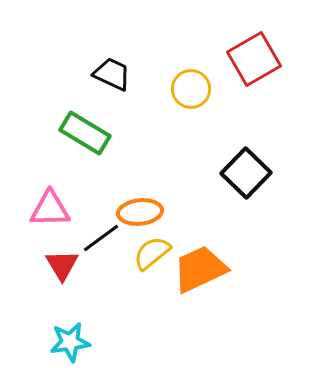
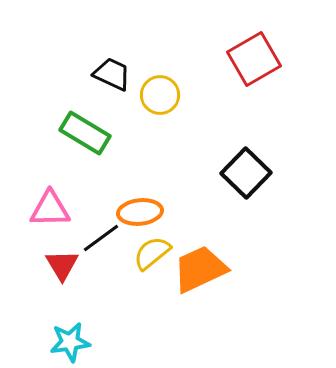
yellow circle: moved 31 px left, 6 px down
